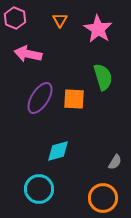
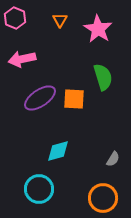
pink arrow: moved 6 px left, 5 px down; rotated 24 degrees counterclockwise
purple ellipse: rotated 24 degrees clockwise
gray semicircle: moved 2 px left, 3 px up
